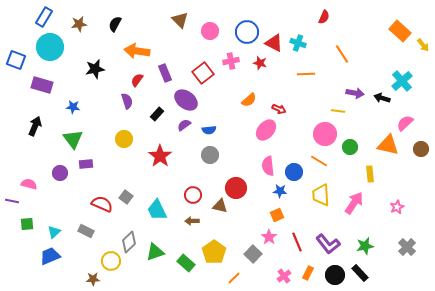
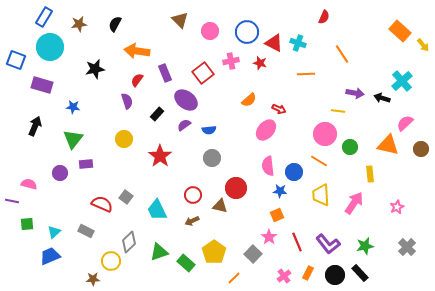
green triangle at (73, 139): rotated 15 degrees clockwise
gray circle at (210, 155): moved 2 px right, 3 px down
brown arrow at (192, 221): rotated 24 degrees counterclockwise
green triangle at (155, 252): moved 4 px right
